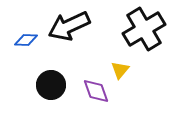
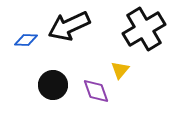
black circle: moved 2 px right
